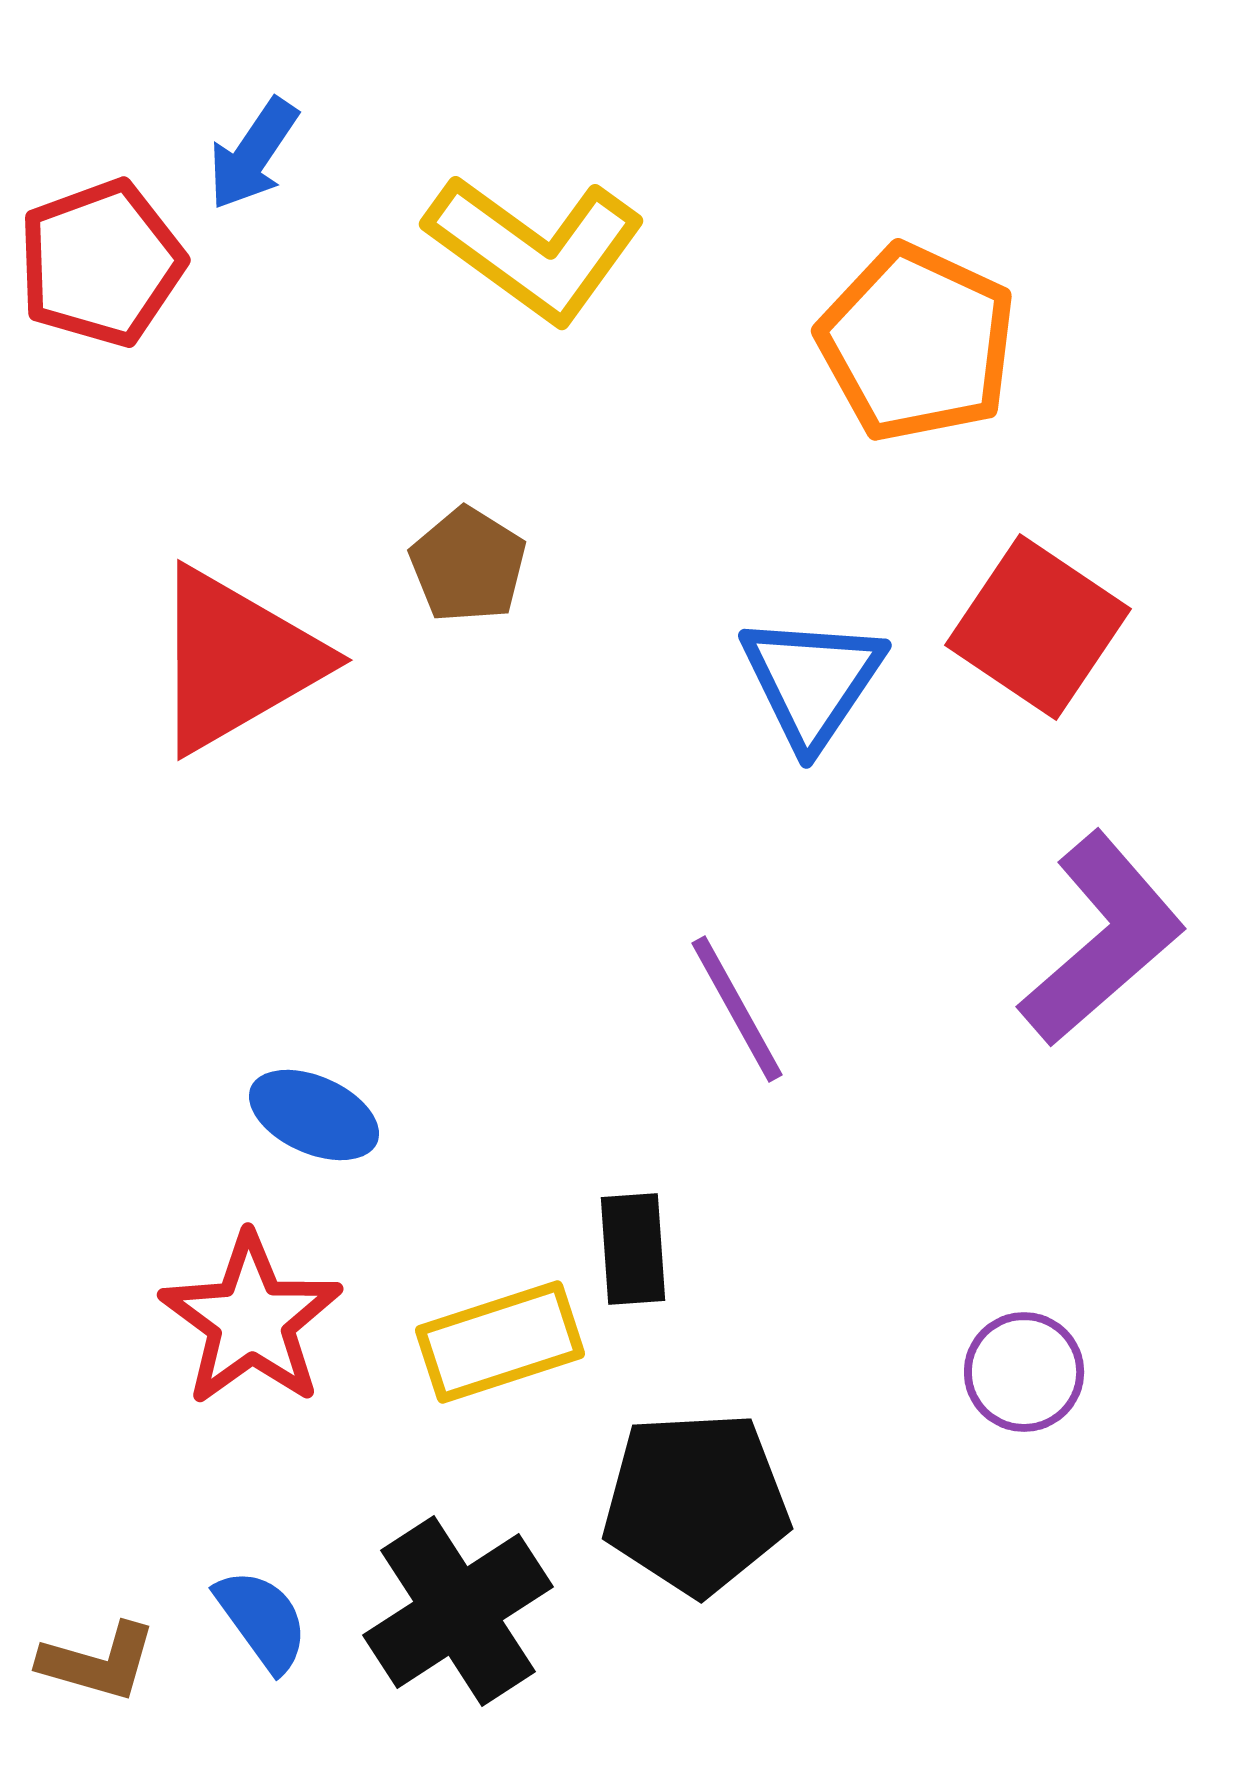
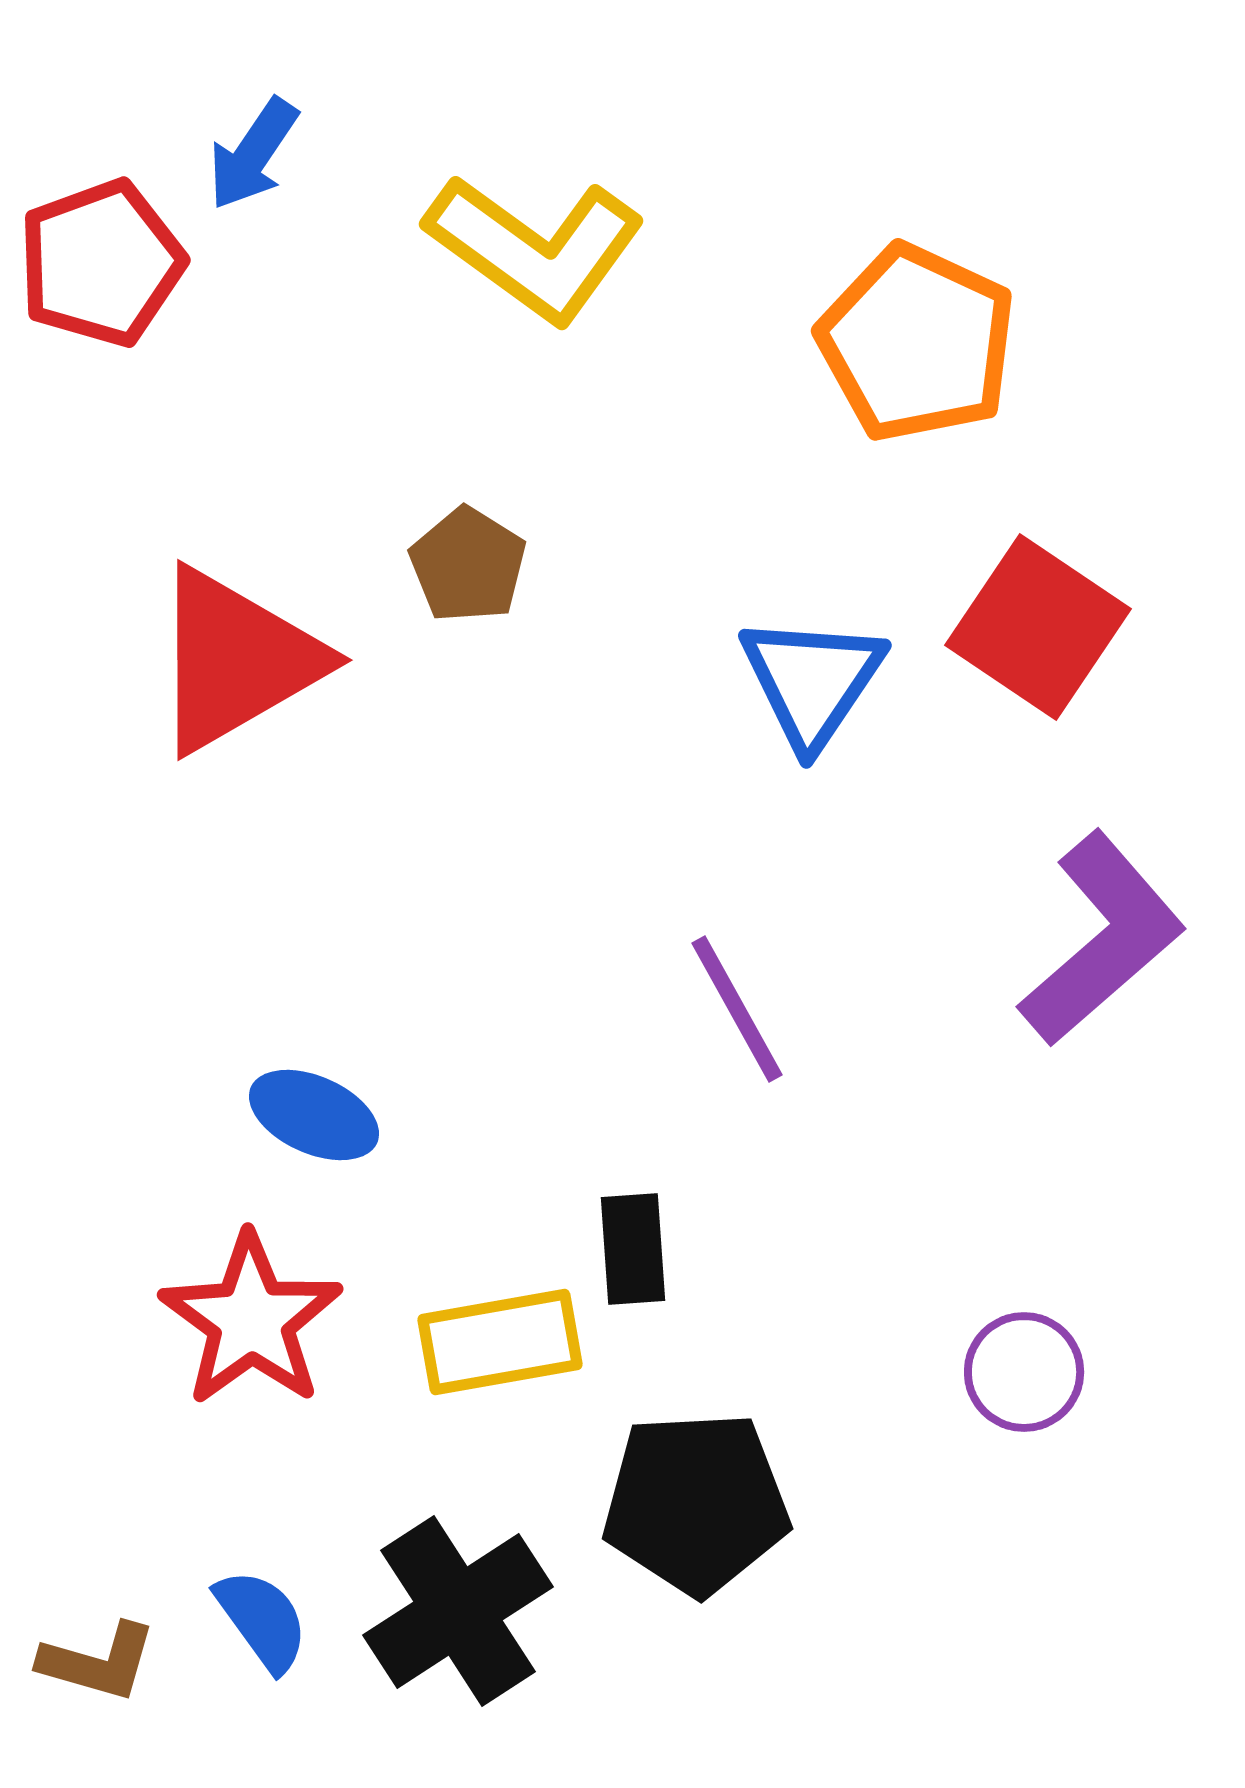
yellow rectangle: rotated 8 degrees clockwise
